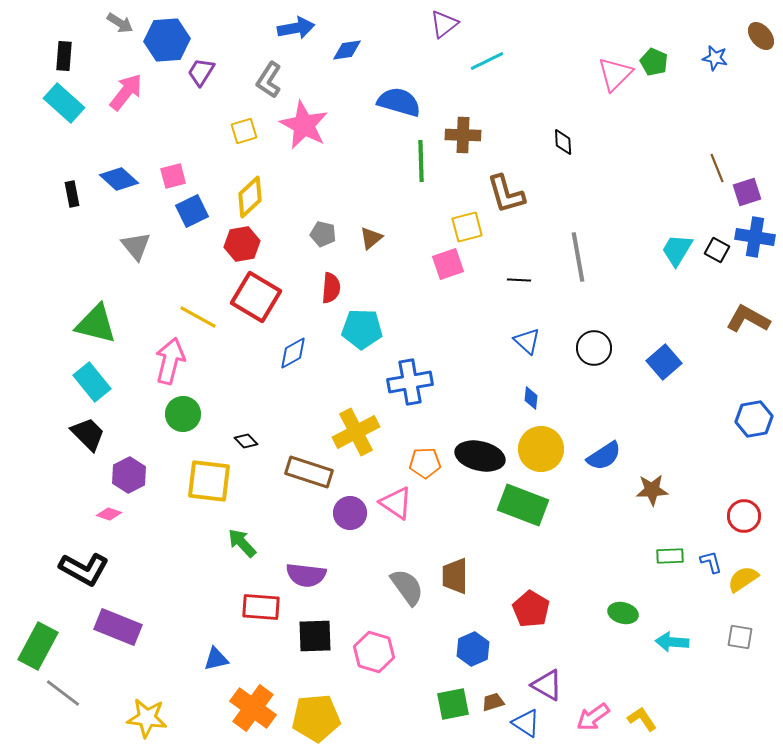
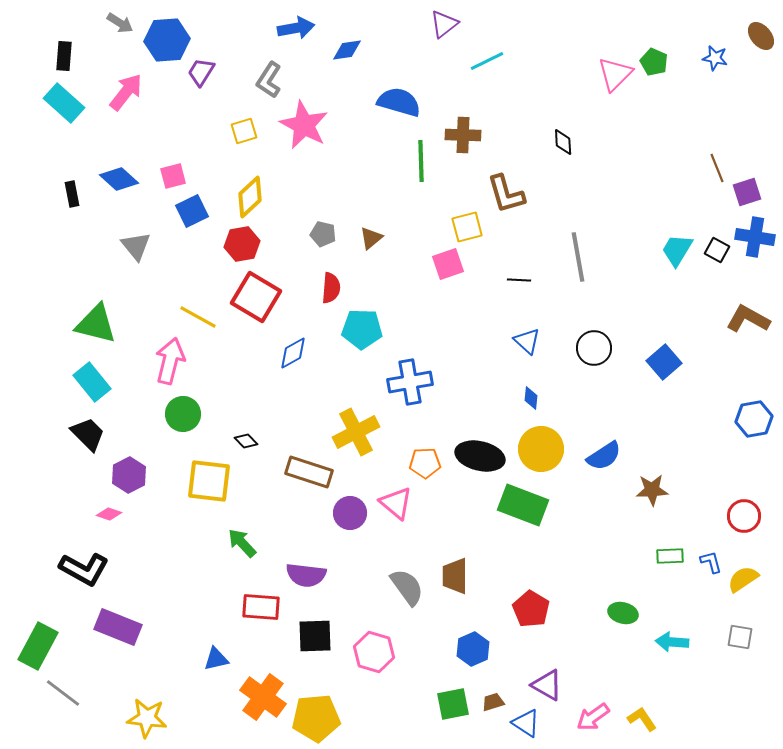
pink triangle at (396, 503): rotated 6 degrees clockwise
orange cross at (253, 708): moved 10 px right, 11 px up
